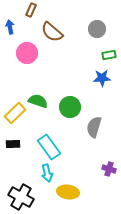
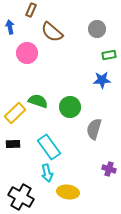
blue star: moved 2 px down
gray semicircle: moved 2 px down
